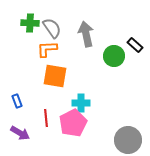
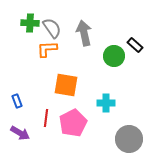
gray arrow: moved 2 px left, 1 px up
orange square: moved 11 px right, 9 px down
cyan cross: moved 25 px right
red line: rotated 12 degrees clockwise
gray circle: moved 1 px right, 1 px up
